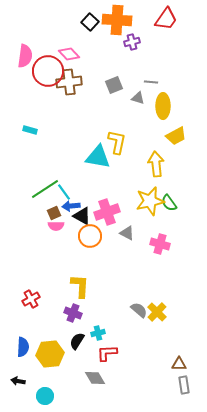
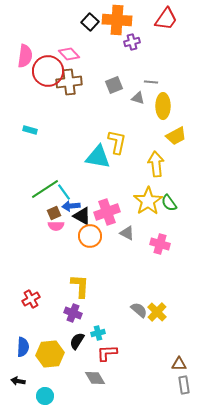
yellow star at (150, 201): moved 2 px left; rotated 20 degrees counterclockwise
